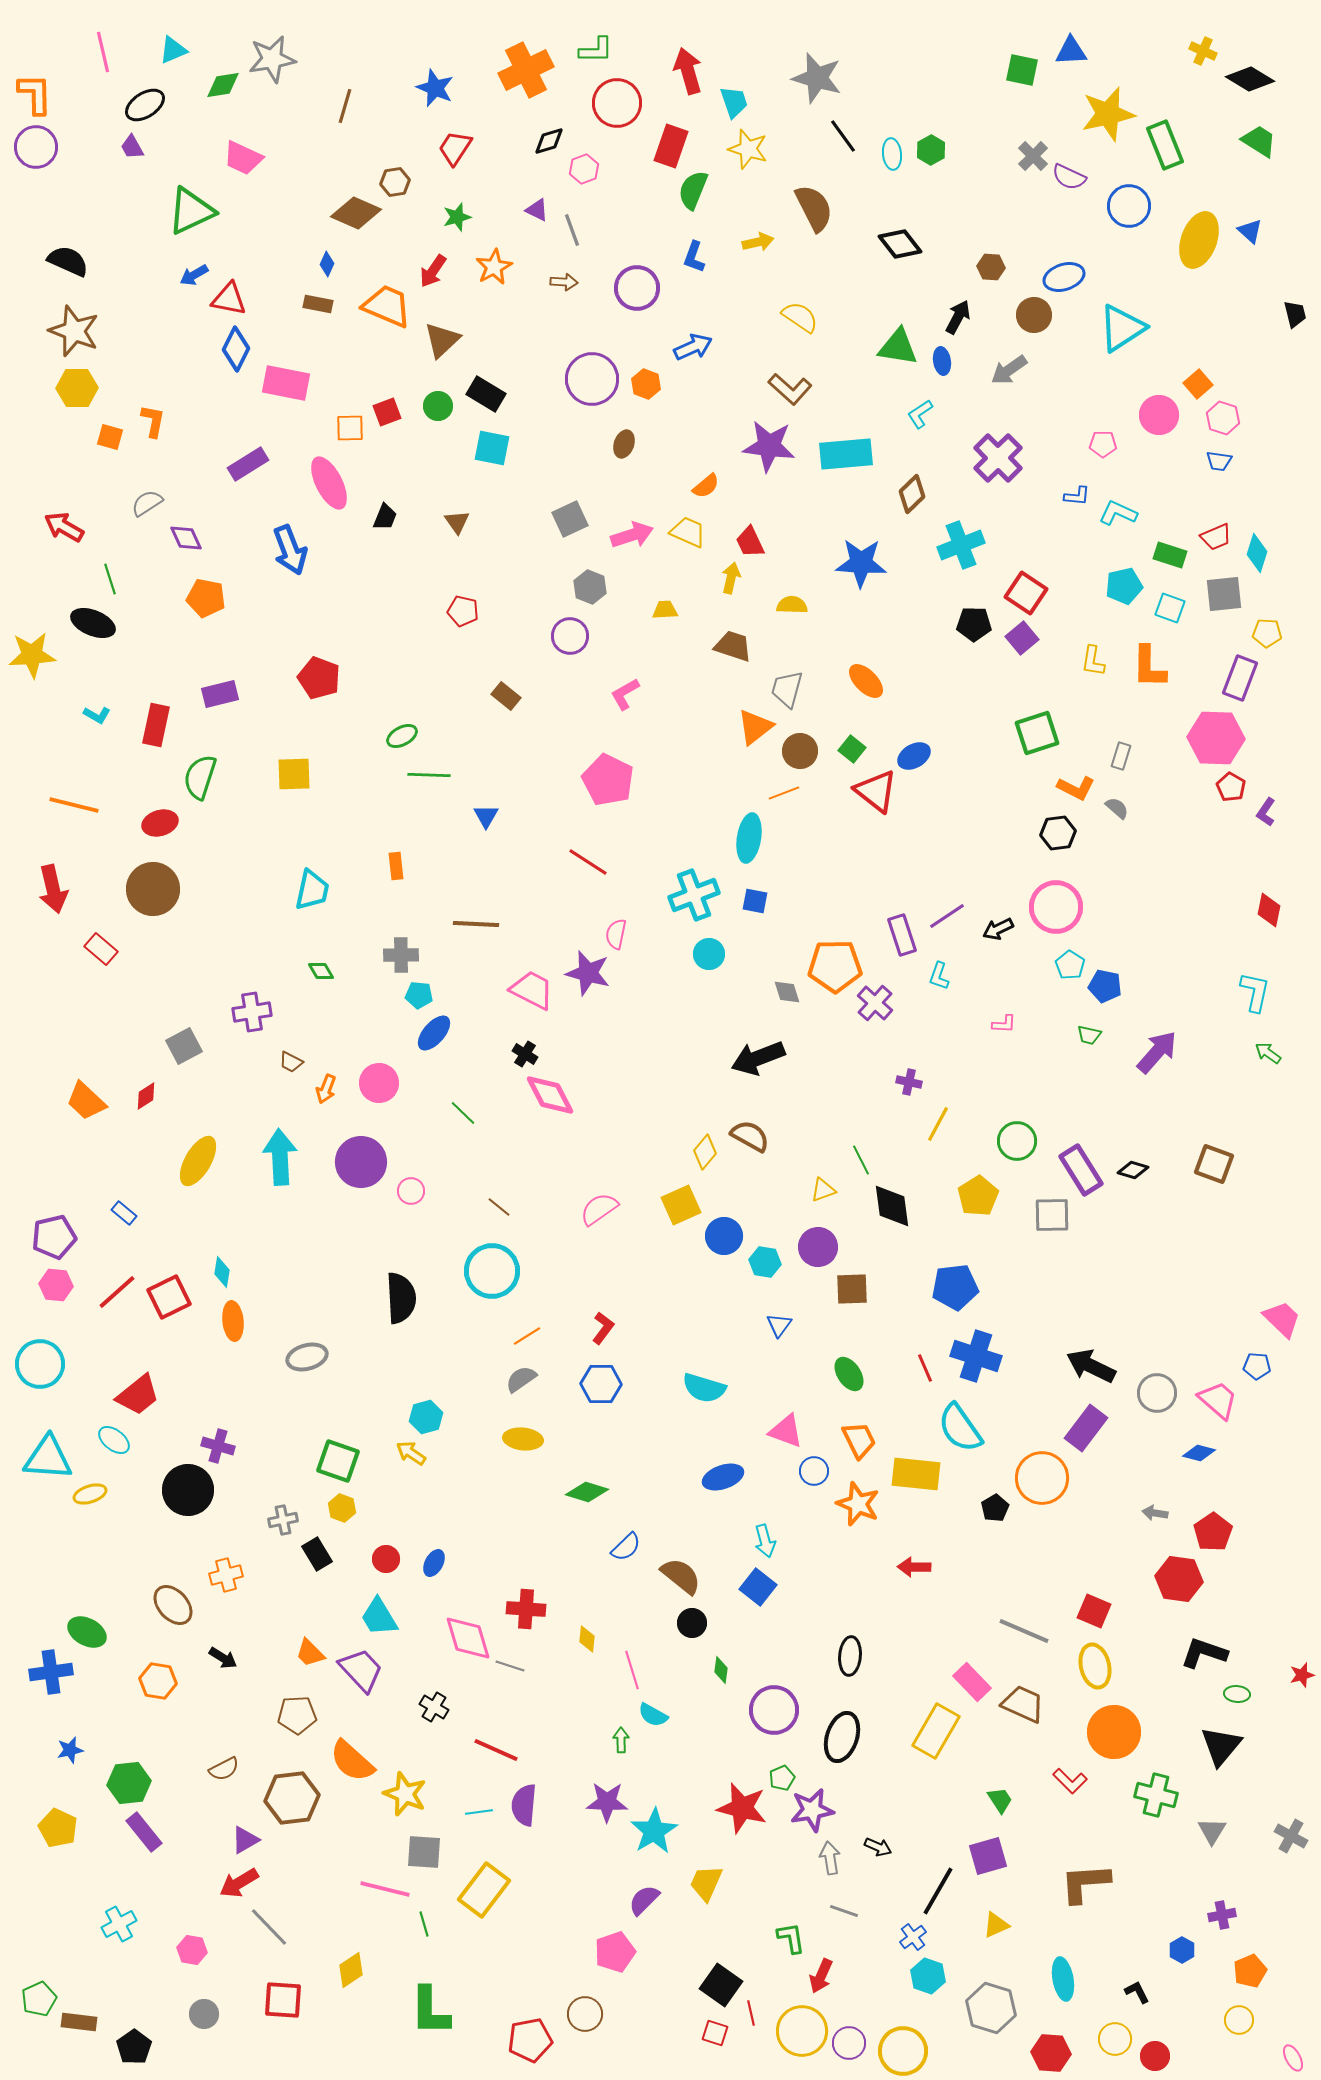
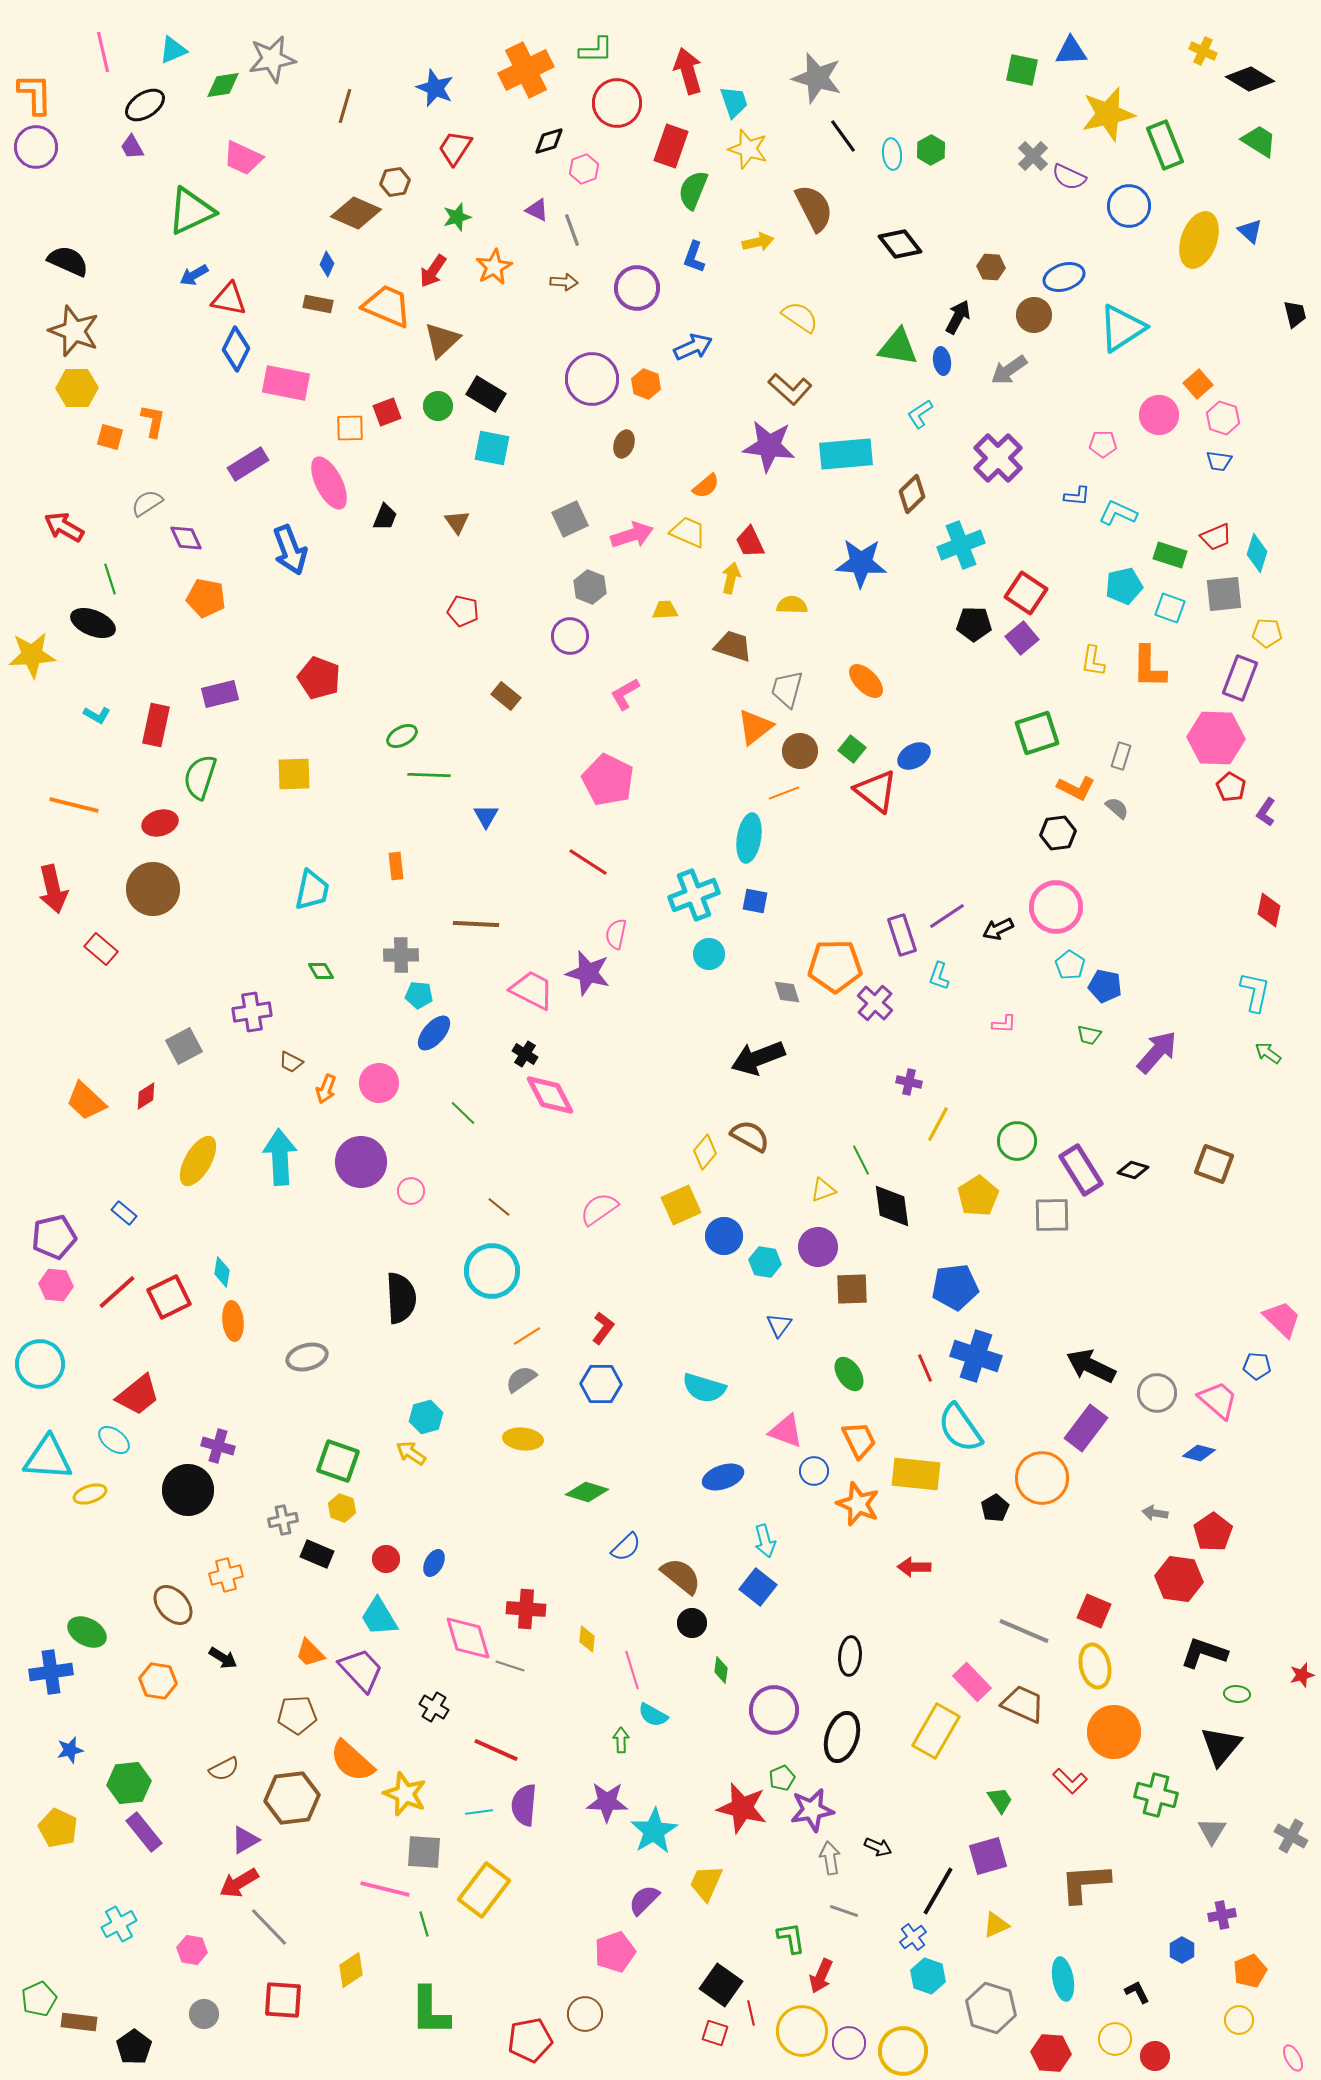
black rectangle at (317, 1554): rotated 36 degrees counterclockwise
